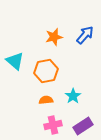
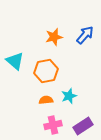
cyan star: moved 4 px left; rotated 14 degrees clockwise
